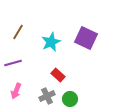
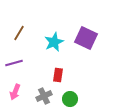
brown line: moved 1 px right, 1 px down
cyan star: moved 3 px right
purple line: moved 1 px right
red rectangle: rotated 56 degrees clockwise
pink arrow: moved 1 px left, 1 px down
gray cross: moved 3 px left
